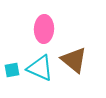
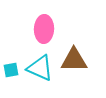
brown triangle: rotated 40 degrees counterclockwise
cyan square: moved 1 px left
